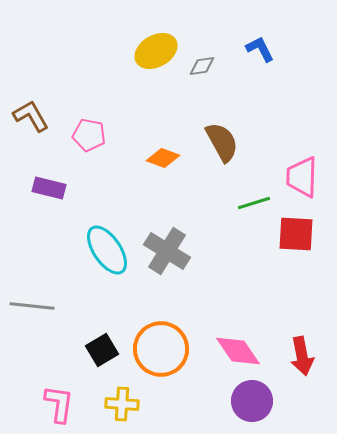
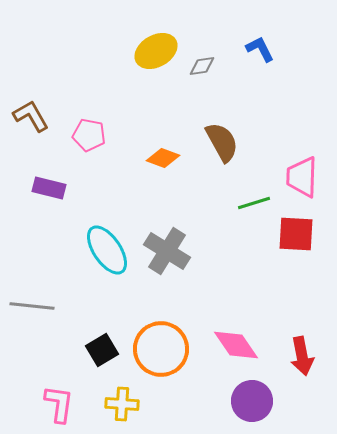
pink diamond: moved 2 px left, 6 px up
